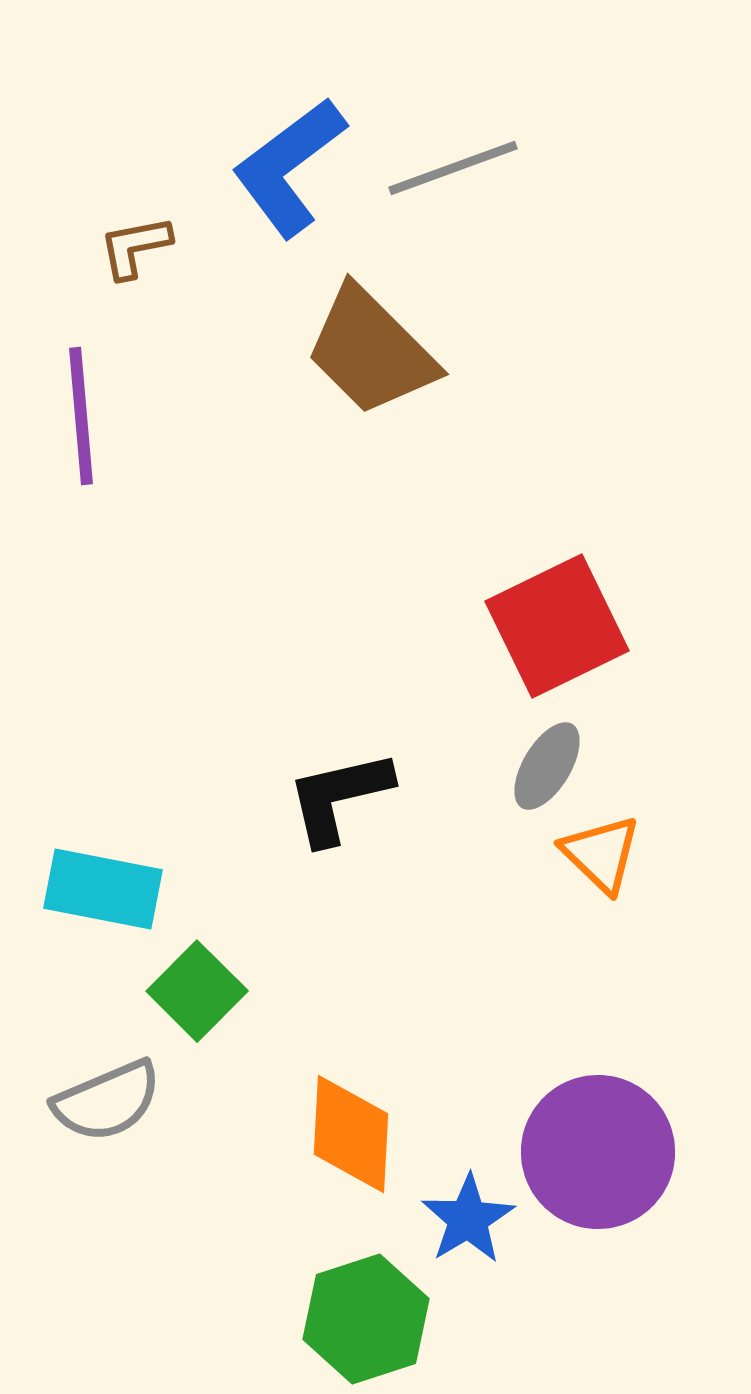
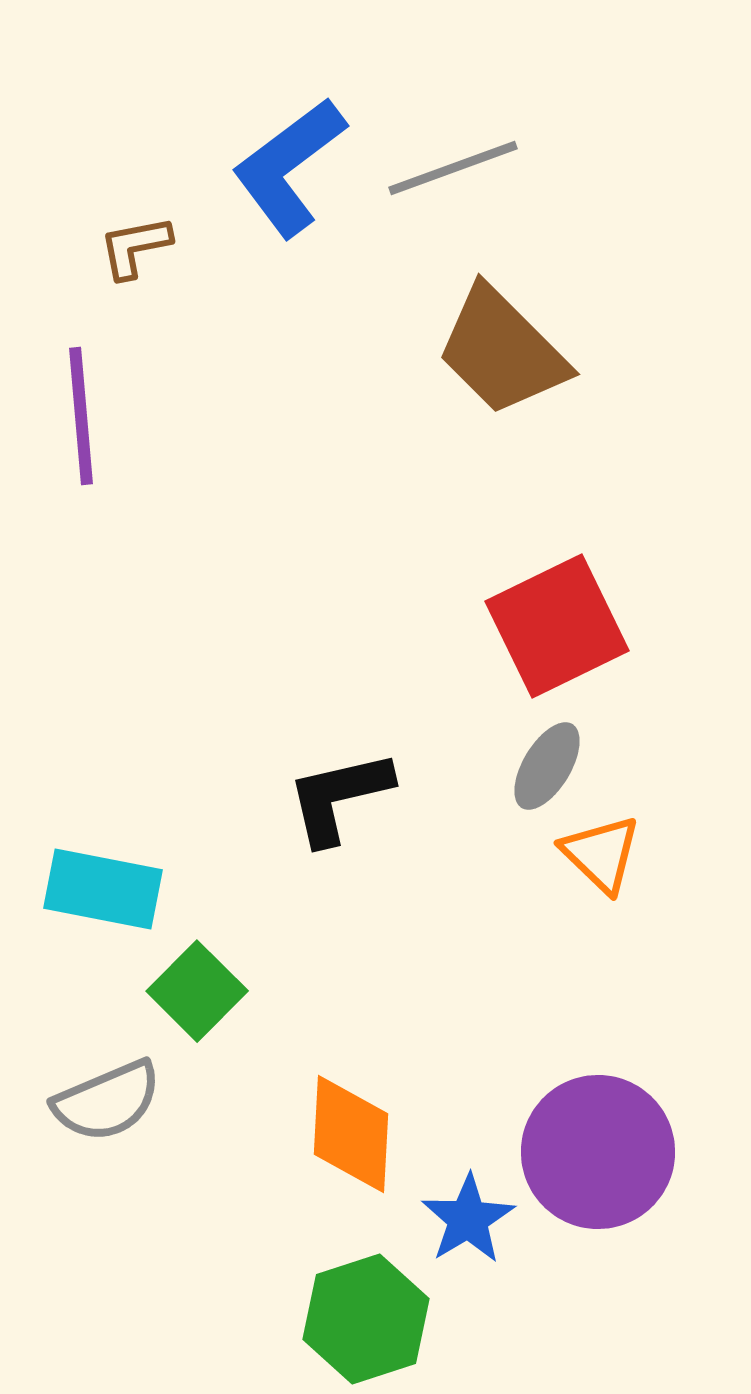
brown trapezoid: moved 131 px right
